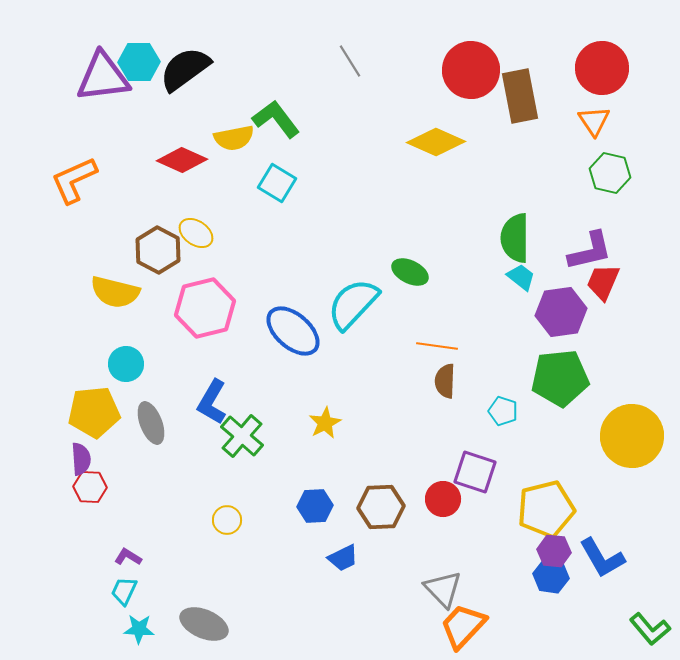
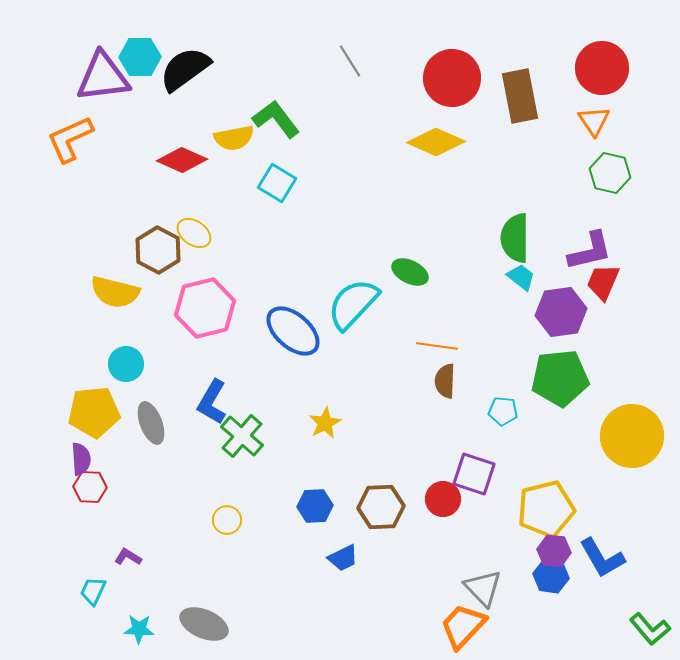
cyan hexagon at (139, 62): moved 1 px right, 5 px up
red circle at (471, 70): moved 19 px left, 8 px down
orange L-shape at (74, 180): moved 4 px left, 41 px up
yellow ellipse at (196, 233): moved 2 px left
cyan pentagon at (503, 411): rotated 12 degrees counterclockwise
purple square at (475, 472): moved 1 px left, 2 px down
gray triangle at (443, 589): moved 40 px right, 1 px up
cyan trapezoid at (124, 591): moved 31 px left
